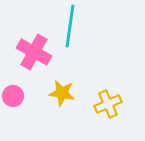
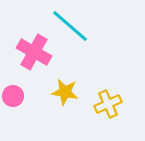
cyan line: rotated 57 degrees counterclockwise
yellow star: moved 3 px right, 1 px up
